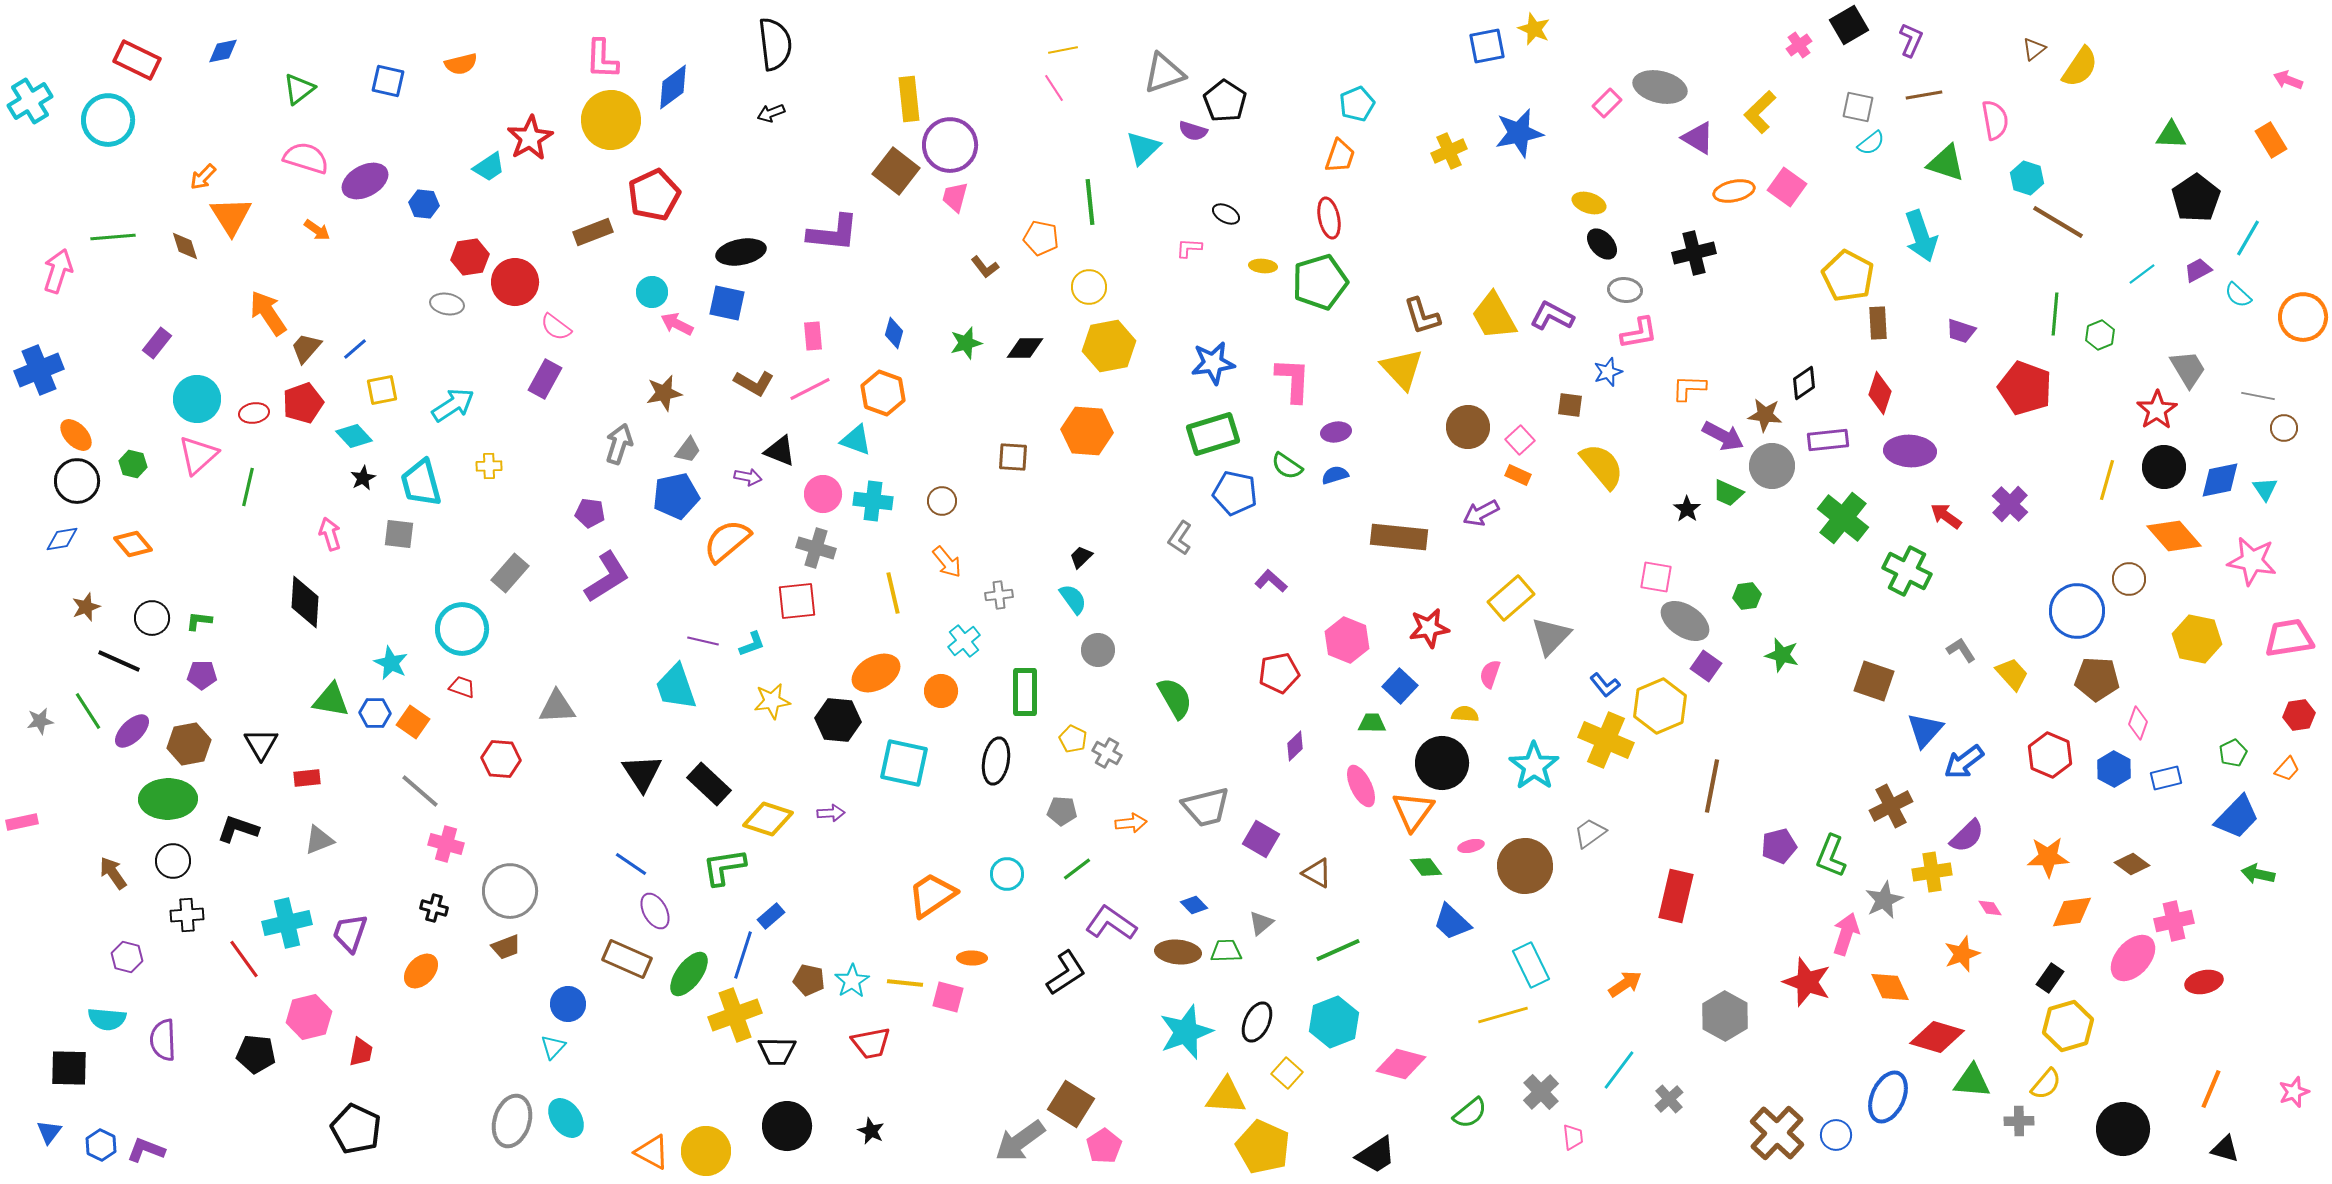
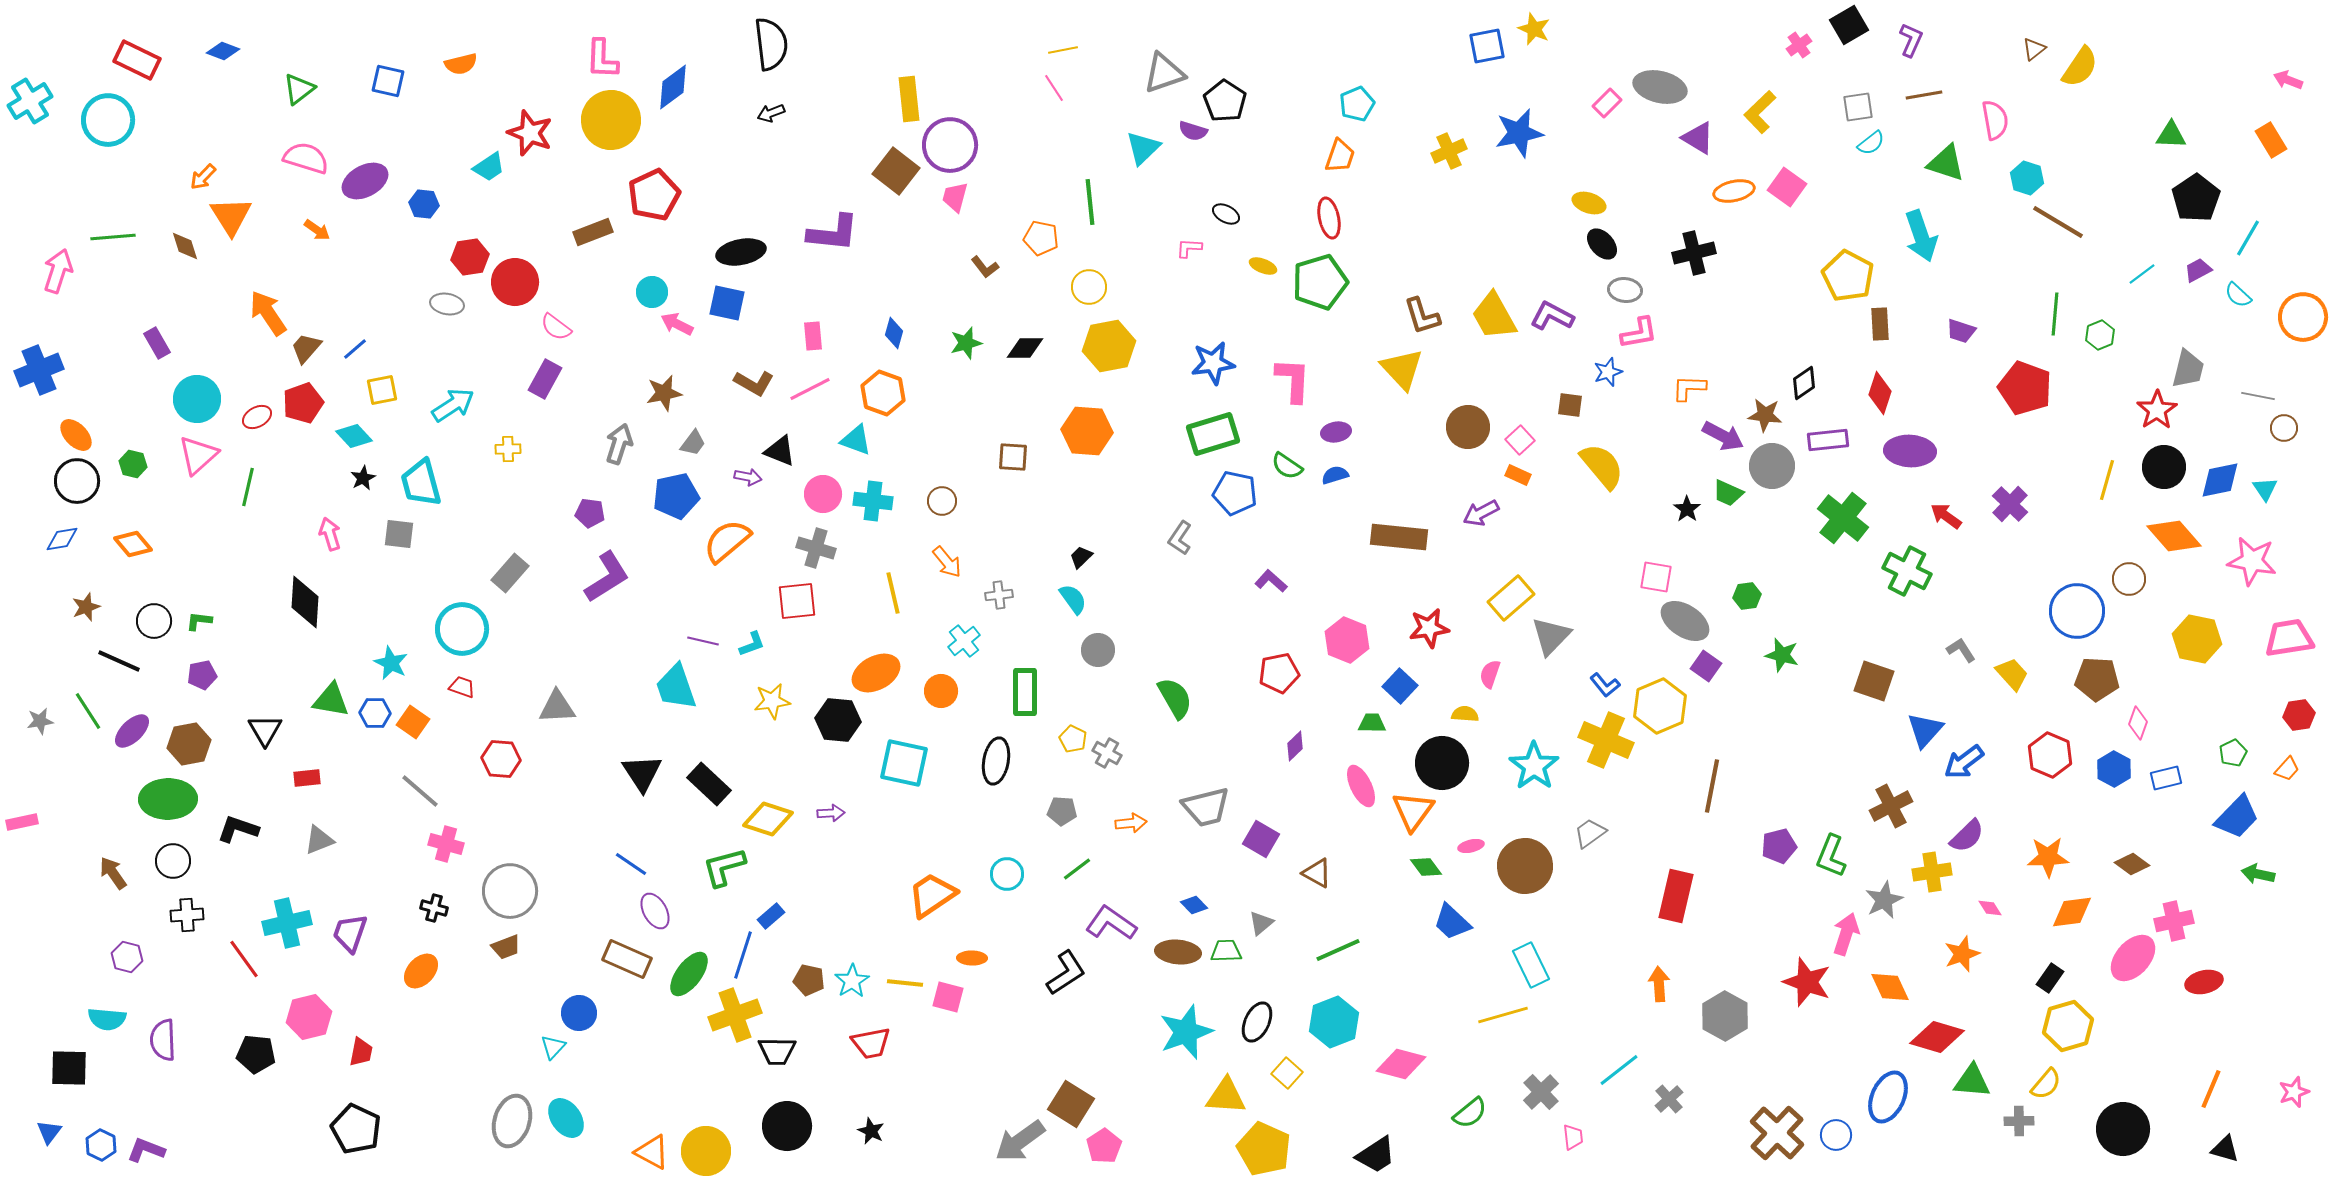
black semicircle at (775, 44): moved 4 px left
blue diamond at (223, 51): rotated 32 degrees clockwise
gray square at (1858, 107): rotated 20 degrees counterclockwise
red star at (530, 138): moved 5 px up; rotated 21 degrees counterclockwise
yellow ellipse at (1263, 266): rotated 16 degrees clockwise
brown rectangle at (1878, 323): moved 2 px right, 1 px down
purple rectangle at (157, 343): rotated 68 degrees counterclockwise
gray trapezoid at (2188, 369): rotated 45 degrees clockwise
red ellipse at (254, 413): moved 3 px right, 4 px down; rotated 20 degrees counterclockwise
gray trapezoid at (688, 450): moved 5 px right, 7 px up
yellow cross at (489, 466): moved 19 px right, 17 px up
black circle at (152, 618): moved 2 px right, 3 px down
purple pentagon at (202, 675): rotated 12 degrees counterclockwise
black triangle at (261, 744): moved 4 px right, 14 px up
green L-shape at (724, 867): rotated 6 degrees counterclockwise
orange arrow at (1625, 984): moved 34 px right; rotated 60 degrees counterclockwise
blue circle at (568, 1004): moved 11 px right, 9 px down
cyan line at (1619, 1070): rotated 15 degrees clockwise
yellow pentagon at (1263, 1147): moved 1 px right, 2 px down
